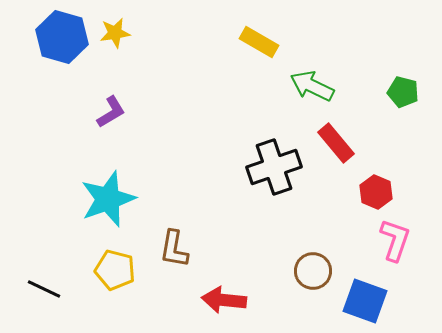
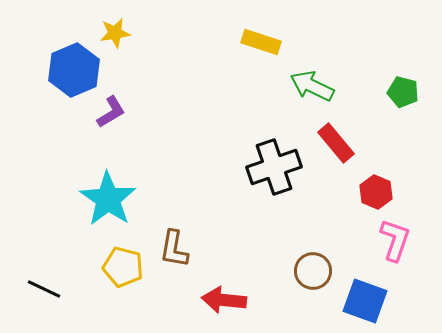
blue hexagon: moved 12 px right, 33 px down; rotated 21 degrees clockwise
yellow rectangle: moved 2 px right; rotated 12 degrees counterclockwise
cyan star: rotated 18 degrees counterclockwise
yellow pentagon: moved 8 px right, 3 px up
